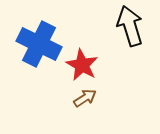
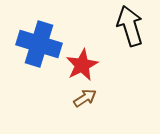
blue cross: rotated 9 degrees counterclockwise
red star: rotated 16 degrees clockwise
